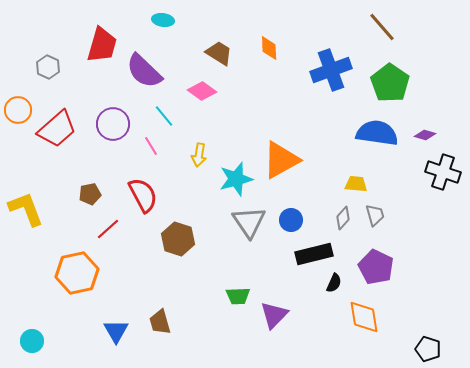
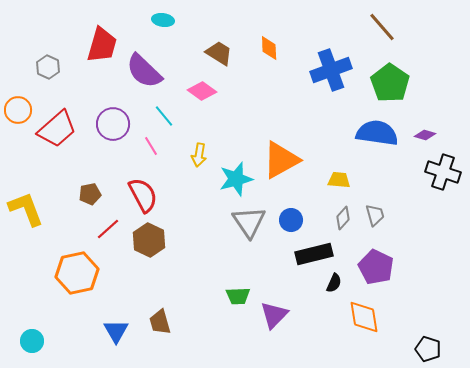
yellow trapezoid at (356, 184): moved 17 px left, 4 px up
brown hexagon at (178, 239): moved 29 px left, 1 px down; rotated 8 degrees clockwise
